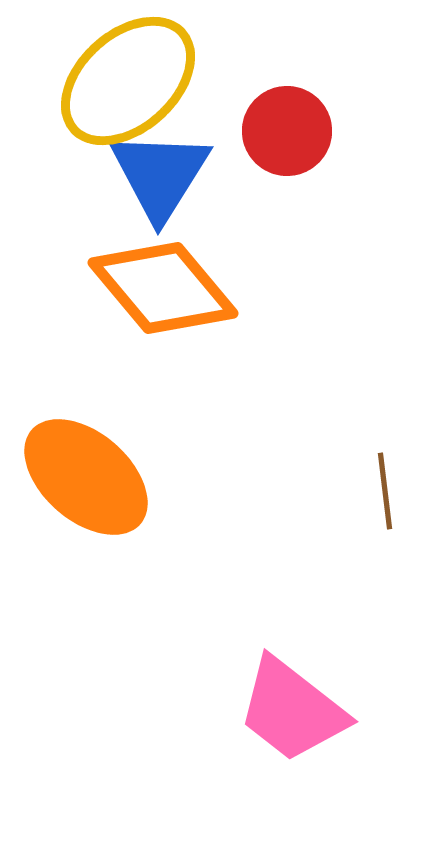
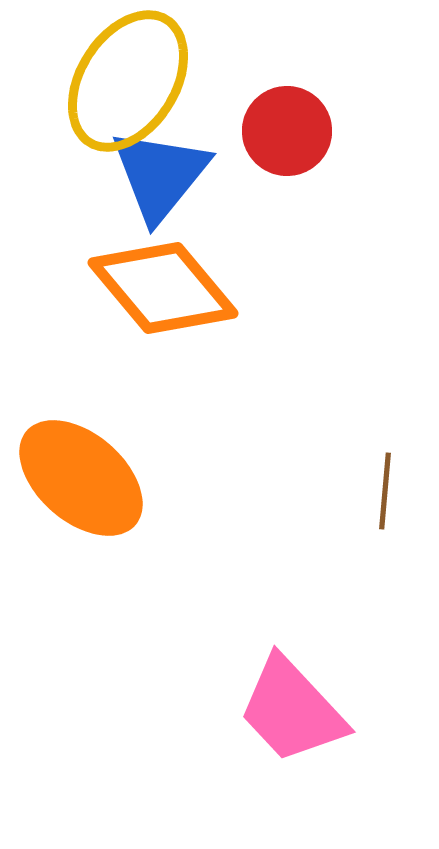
yellow ellipse: rotated 16 degrees counterclockwise
blue triangle: rotated 7 degrees clockwise
orange ellipse: moved 5 px left, 1 px down
brown line: rotated 12 degrees clockwise
pink trapezoid: rotated 9 degrees clockwise
